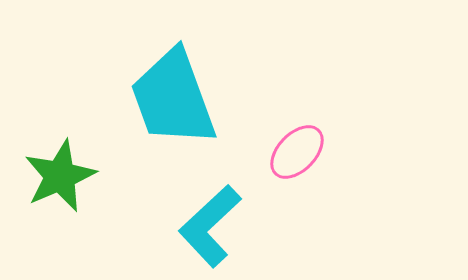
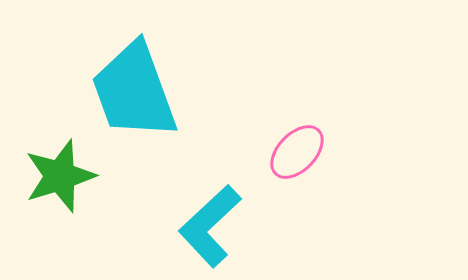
cyan trapezoid: moved 39 px left, 7 px up
green star: rotated 6 degrees clockwise
